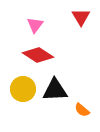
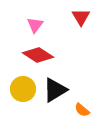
black triangle: rotated 28 degrees counterclockwise
